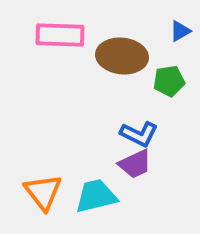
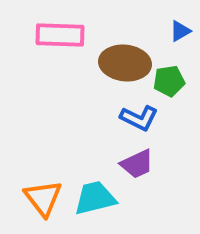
brown ellipse: moved 3 px right, 7 px down
blue L-shape: moved 16 px up
purple trapezoid: moved 2 px right
orange triangle: moved 6 px down
cyan trapezoid: moved 1 px left, 2 px down
